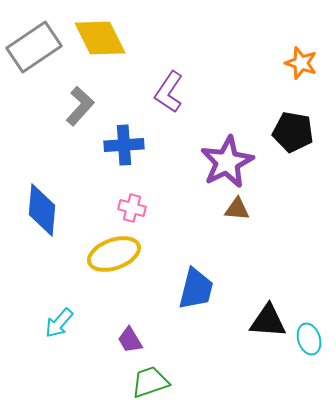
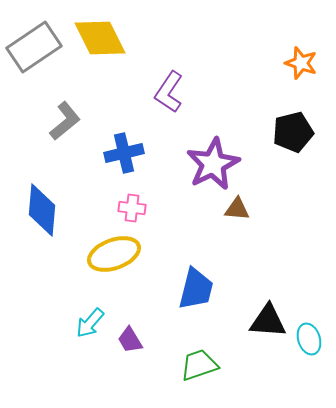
gray L-shape: moved 15 px left, 15 px down; rotated 9 degrees clockwise
black pentagon: rotated 24 degrees counterclockwise
blue cross: moved 8 px down; rotated 9 degrees counterclockwise
purple star: moved 14 px left, 2 px down
pink cross: rotated 8 degrees counterclockwise
cyan arrow: moved 31 px right
green trapezoid: moved 49 px right, 17 px up
